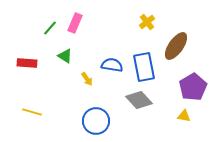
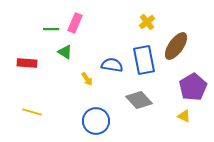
green line: moved 1 px right, 1 px down; rotated 49 degrees clockwise
green triangle: moved 4 px up
blue rectangle: moved 7 px up
yellow triangle: rotated 16 degrees clockwise
